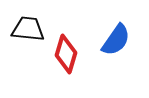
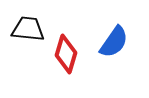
blue semicircle: moved 2 px left, 2 px down
